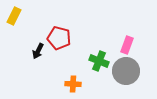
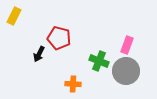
black arrow: moved 1 px right, 3 px down
